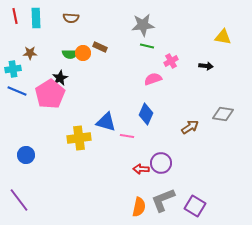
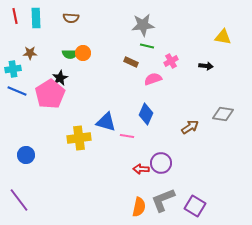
brown rectangle: moved 31 px right, 15 px down
